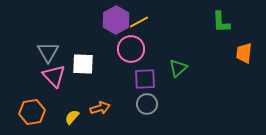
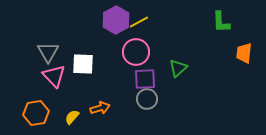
pink circle: moved 5 px right, 3 px down
gray circle: moved 5 px up
orange hexagon: moved 4 px right, 1 px down
